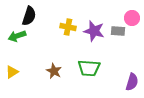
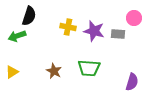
pink circle: moved 2 px right
gray rectangle: moved 3 px down
